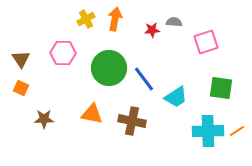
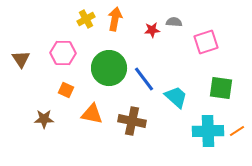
orange square: moved 45 px right, 2 px down
cyan trapezoid: rotated 105 degrees counterclockwise
